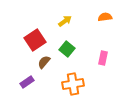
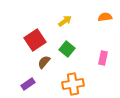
purple rectangle: moved 1 px right, 2 px down
